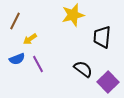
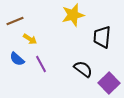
brown line: rotated 42 degrees clockwise
yellow arrow: rotated 112 degrees counterclockwise
blue semicircle: rotated 63 degrees clockwise
purple line: moved 3 px right
purple square: moved 1 px right, 1 px down
